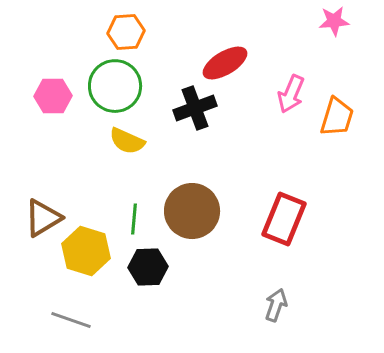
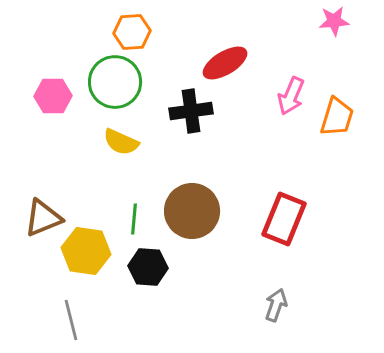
orange hexagon: moved 6 px right
green circle: moved 4 px up
pink arrow: moved 2 px down
black cross: moved 4 px left, 3 px down; rotated 12 degrees clockwise
yellow semicircle: moved 6 px left, 1 px down
brown triangle: rotated 9 degrees clockwise
yellow hexagon: rotated 9 degrees counterclockwise
black hexagon: rotated 6 degrees clockwise
gray line: rotated 57 degrees clockwise
